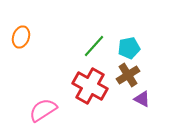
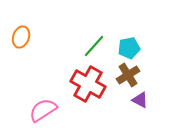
red cross: moved 2 px left, 2 px up
purple triangle: moved 2 px left, 1 px down
